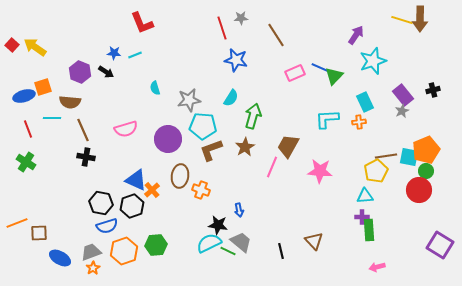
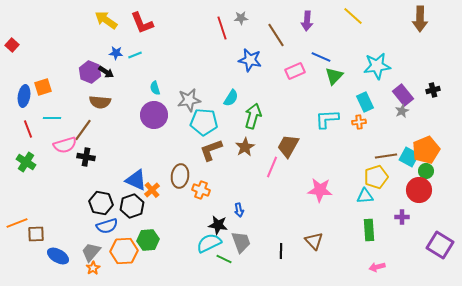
yellow line at (402, 20): moved 49 px left, 4 px up; rotated 25 degrees clockwise
purple arrow at (356, 35): moved 49 px left, 14 px up; rotated 150 degrees clockwise
yellow arrow at (35, 47): moved 71 px right, 27 px up
blue star at (114, 53): moved 2 px right
blue star at (236, 60): moved 14 px right
cyan star at (373, 61): moved 4 px right, 5 px down; rotated 12 degrees clockwise
blue line at (321, 68): moved 11 px up
purple hexagon at (80, 72): moved 10 px right
pink rectangle at (295, 73): moved 2 px up
blue ellipse at (24, 96): rotated 65 degrees counterclockwise
brown semicircle at (70, 102): moved 30 px right
cyan pentagon at (203, 126): moved 1 px right, 4 px up
pink semicircle at (126, 129): moved 61 px left, 16 px down
brown line at (83, 130): rotated 60 degrees clockwise
purple circle at (168, 139): moved 14 px left, 24 px up
cyan square at (409, 157): rotated 18 degrees clockwise
pink star at (320, 171): moved 19 px down
yellow pentagon at (376, 171): moved 6 px down; rotated 10 degrees clockwise
purple cross at (362, 217): moved 40 px right
brown square at (39, 233): moved 3 px left, 1 px down
gray trapezoid at (241, 242): rotated 30 degrees clockwise
green hexagon at (156, 245): moved 8 px left, 5 px up
orange hexagon at (124, 251): rotated 16 degrees clockwise
green line at (228, 251): moved 4 px left, 8 px down
black line at (281, 251): rotated 14 degrees clockwise
gray trapezoid at (91, 252): rotated 30 degrees counterclockwise
blue ellipse at (60, 258): moved 2 px left, 2 px up
